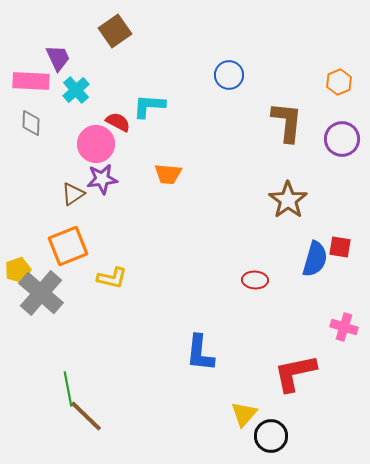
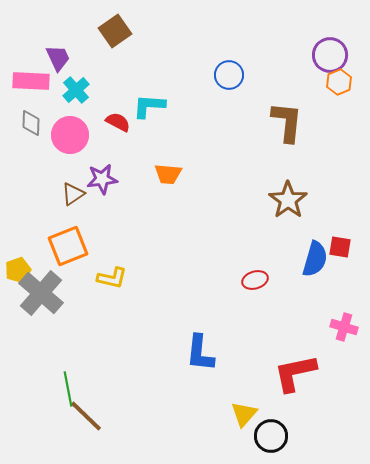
purple circle: moved 12 px left, 84 px up
pink circle: moved 26 px left, 9 px up
red ellipse: rotated 20 degrees counterclockwise
